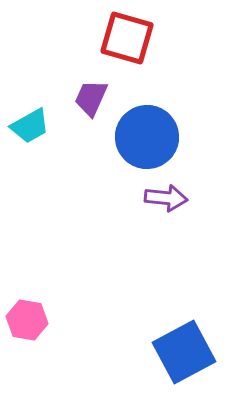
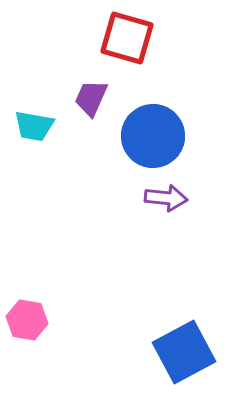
cyan trapezoid: moved 4 px right; rotated 39 degrees clockwise
blue circle: moved 6 px right, 1 px up
